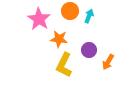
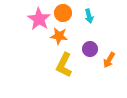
orange circle: moved 7 px left, 2 px down
cyan arrow: rotated 144 degrees clockwise
orange star: moved 3 px up
purple circle: moved 1 px right, 1 px up
orange arrow: moved 1 px right, 2 px up
